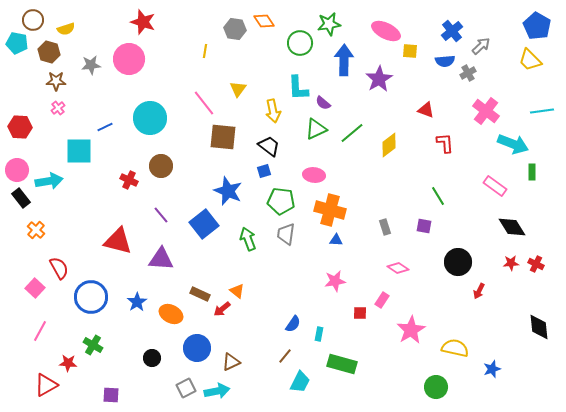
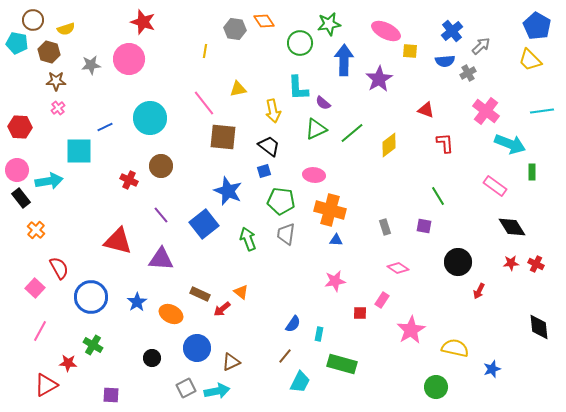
yellow triangle at (238, 89): rotated 42 degrees clockwise
cyan arrow at (513, 144): moved 3 px left
orange triangle at (237, 291): moved 4 px right, 1 px down
